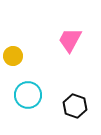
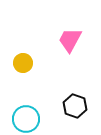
yellow circle: moved 10 px right, 7 px down
cyan circle: moved 2 px left, 24 px down
